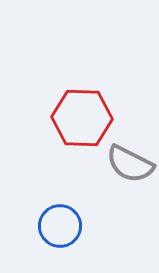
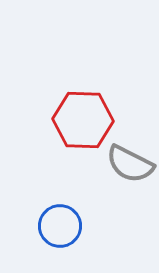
red hexagon: moved 1 px right, 2 px down
